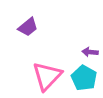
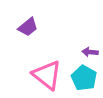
pink triangle: moved 1 px up; rotated 36 degrees counterclockwise
